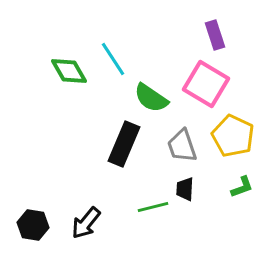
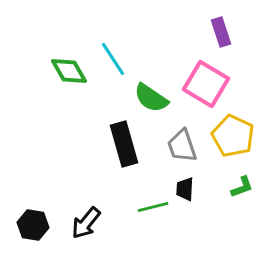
purple rectangle: moved 6 px right, 3 px up
black rectangle: rotated 39 degrees counterclockwise
